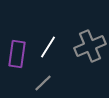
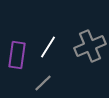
purple rectangle: moved 1 px down
